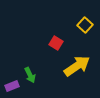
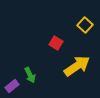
purple rectangle: rotated 16 degrees counterclockwise
